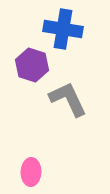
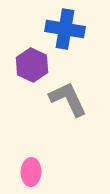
blue cross: moved 2 px right
purple hexagon: rotated 8 degrees clockwise
